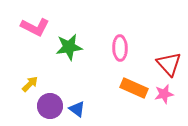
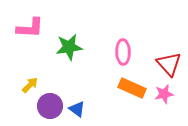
pink L-shape: moved 5 px left, 1 px down; rotated 24 degrees counterclockwise
pink ellipse: moved 3 px right, 4 px down
yellow arrow: moved 1 px down
orange rectangle: moved 2 px left
